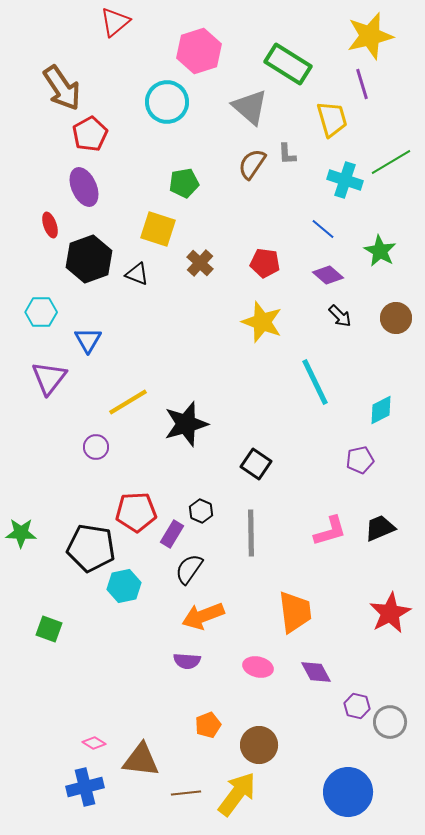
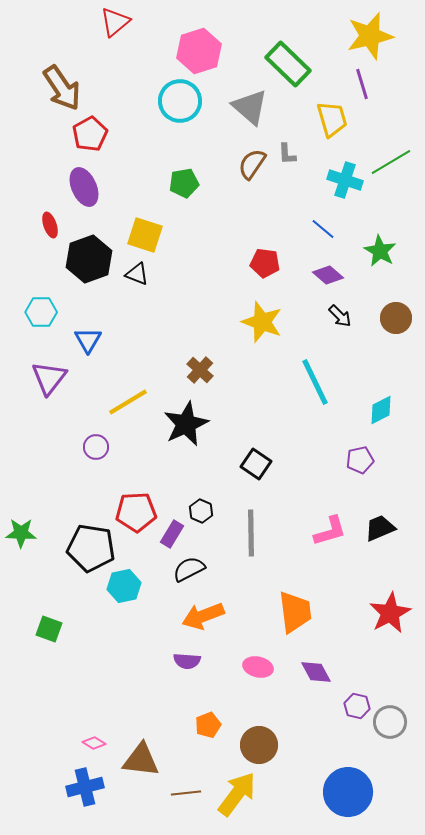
green rectangle at (288, 64): rotated 12 degrees clockwise
cyan circle at (167, 102): moved 13 px right, 1 px up
yellow square at (158, 229): moved 13 px left, 6 px down
brown cross at (200, 263): moved 107 px down
black star at (186, 424): rotated 9 degrees counterclockwise
black semicircle at (189, 569): rotated 28 degrees clockwise
